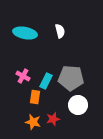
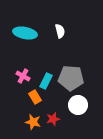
orange rectangle: rotated 40 degrees counterclockwise
